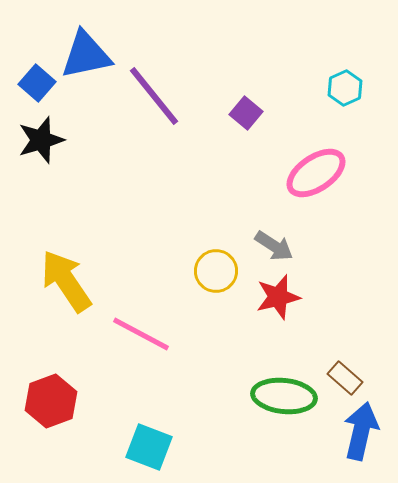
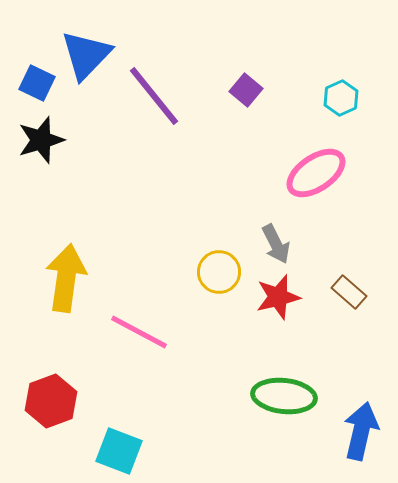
blue triangle: rotated 34 degrees counterclockwise
blue square: rotated 15 degrees counterclockwise
cyan hexagon: moved 4 px left, 10 px down
purple square: moved 23 px up
gray arrow: moved 2 px right, 2 px up; rotated 30 degrees clockwise
yellow circle: moved 3 px right, 1 px down
yellow arrow: moved 3 px up; rotated 42 degrees clockwise
pink line: moved 2 px left, 2 px up
brown rectangle: moved 4 px right, 86 px up
cyan square: moved 30 px left, 4 px down
